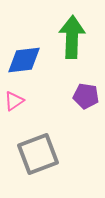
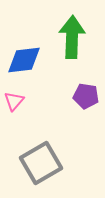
pink triangle: rotated 15 degrees counterclockwise
gray square: moved 3 px right, 9 px down; rotated 9 degrees counterclockwise
